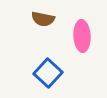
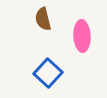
brown semicircle: rotated 65 degrees clockwise
